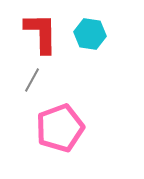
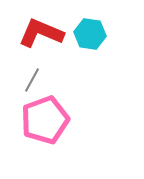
red L-shape: rotated 66 degrees counterclockwise
pink pentagon: moved 15 px left, 8 px up
